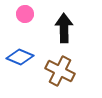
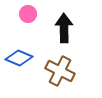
pink circle: moved 3 px right
blue diamond: moved 1 px left, 1 px down
